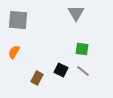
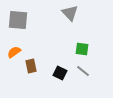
gray triangle: moved 6 px left; rotated 12 degrees counterclockwise
orange semicircle: rotated 24 degrees clockwise
black square: moved 1 px left, 3 px down
brown rectangle: moved 6 px left, 12 px up; rotated 40 degrees counterclockwise
